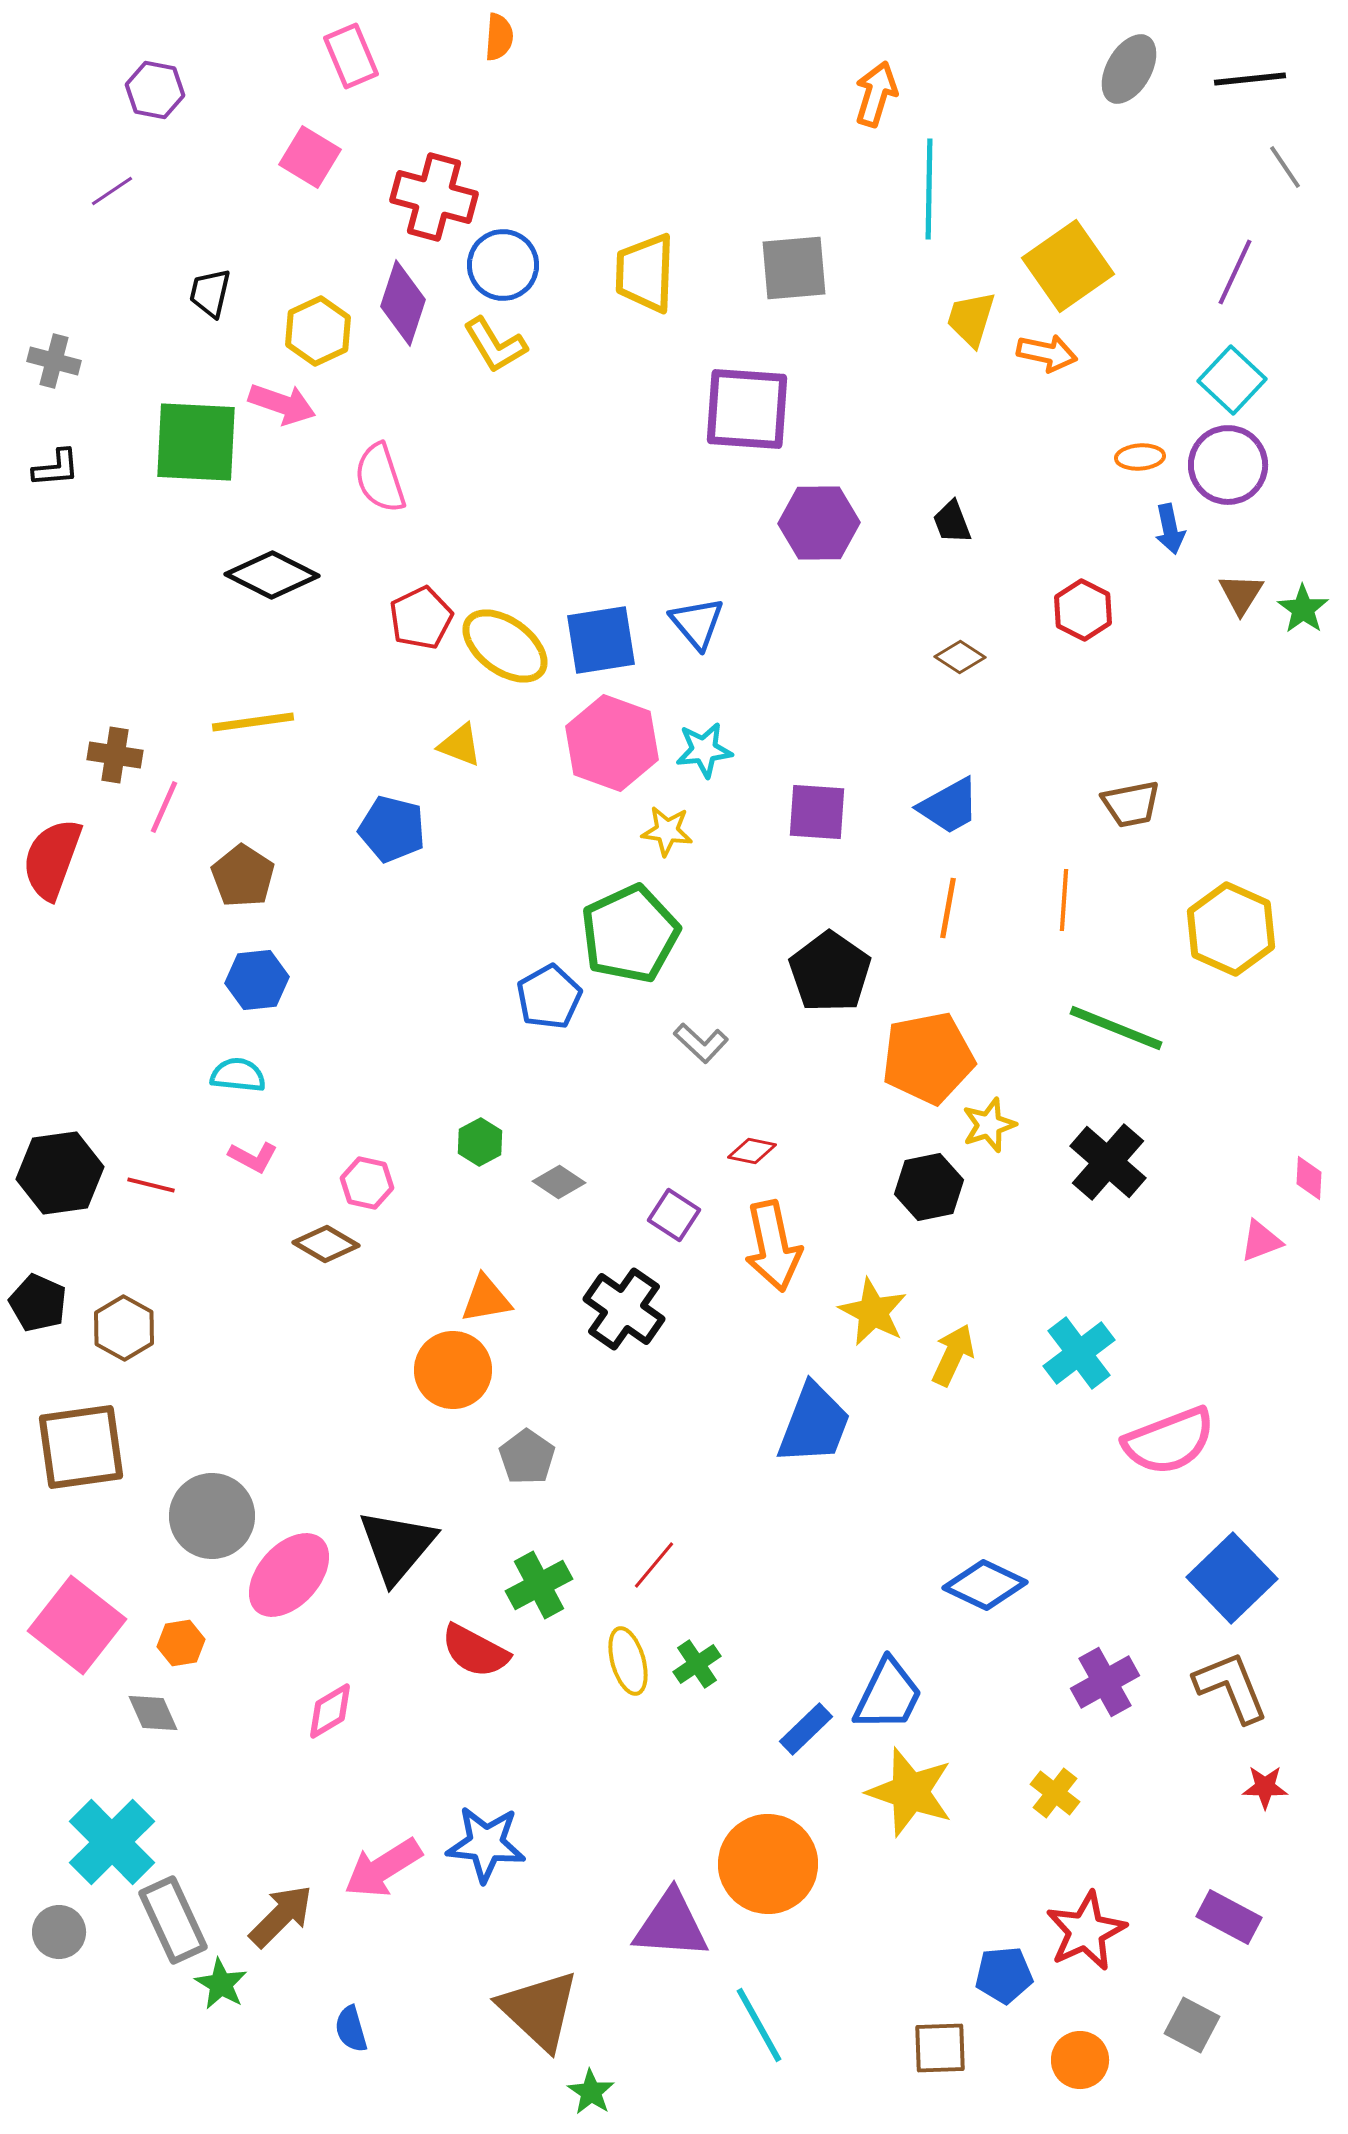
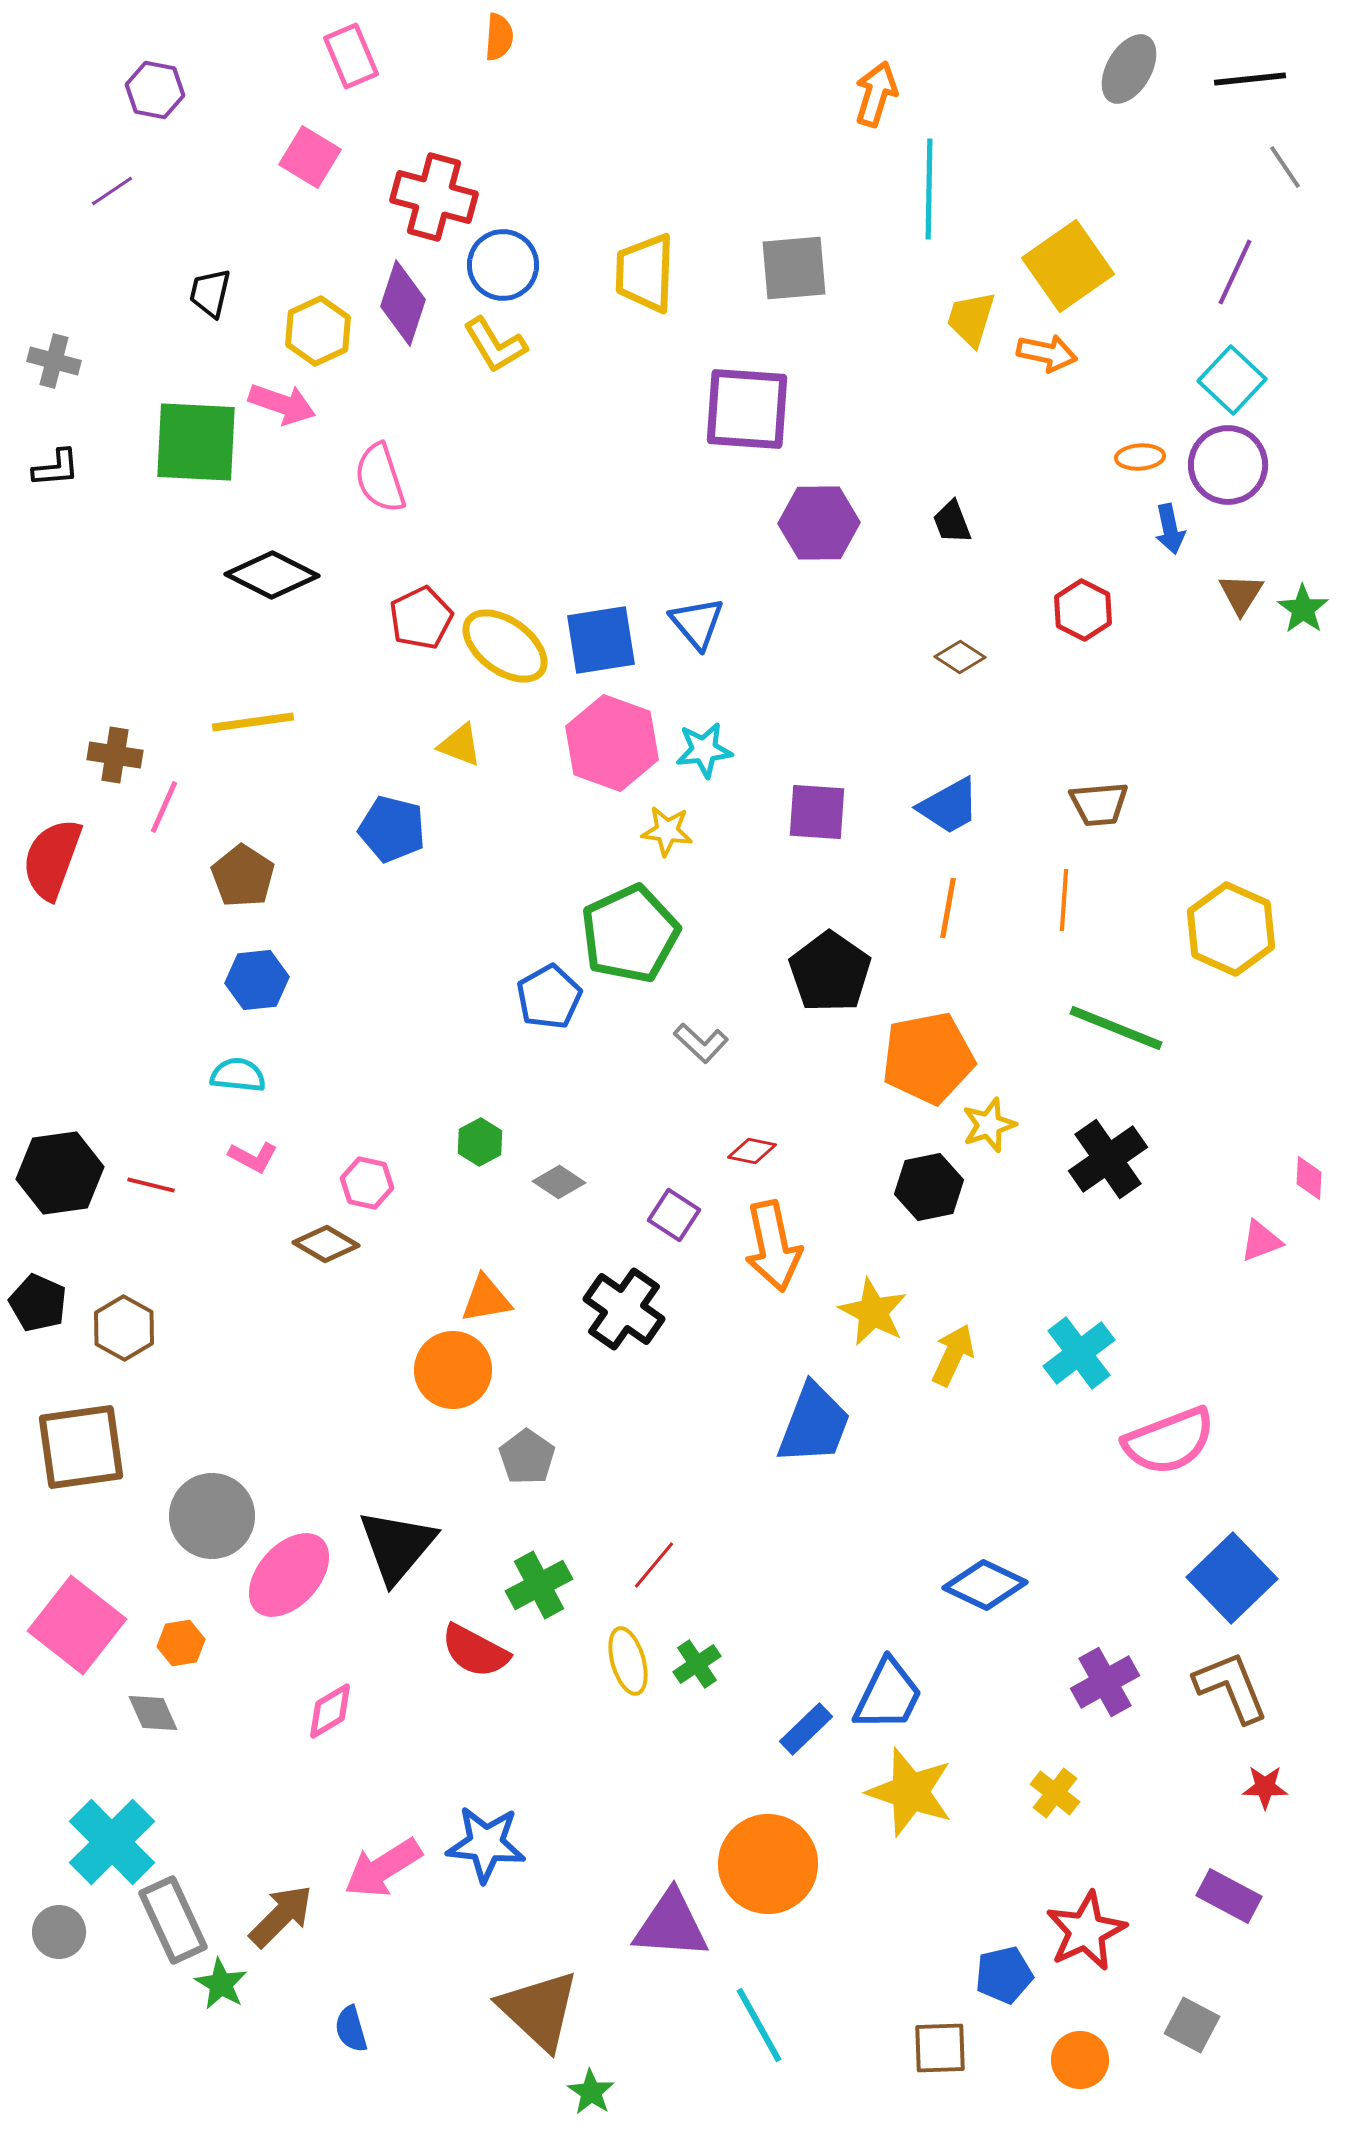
brown trapezoid at (1131, 804): moved 32 px left; rotated 6 degrees clockwise
black cross at (1108, 1162): moved 3 px up; rotated 14 degrees clockwise
purple rectangle at (1229, 1917): moved 21 px up
blue pentagon at (1004, 1975): rotated 8 degrees counterclockwise
